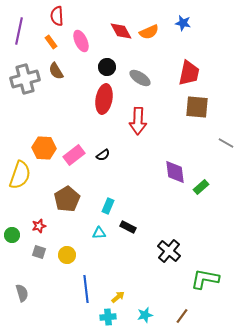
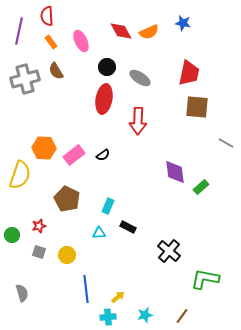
red semicircle: moved 10 px left
brown pentagon: rotated 15 degrees counterclockwise
